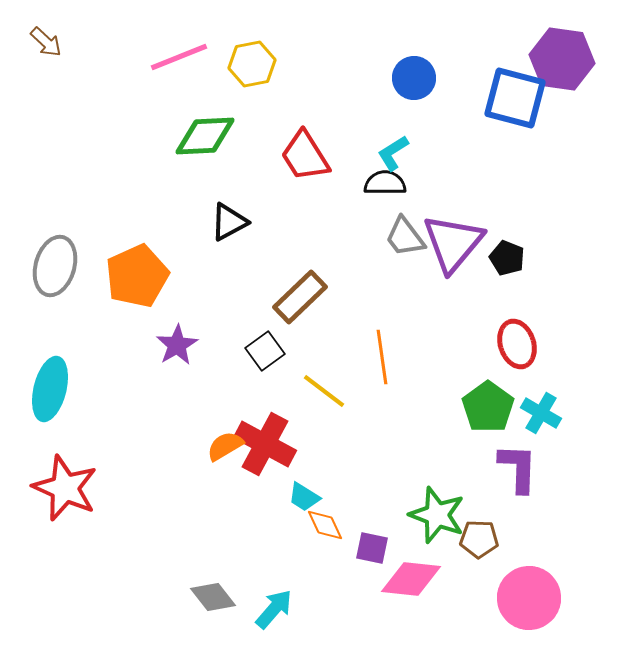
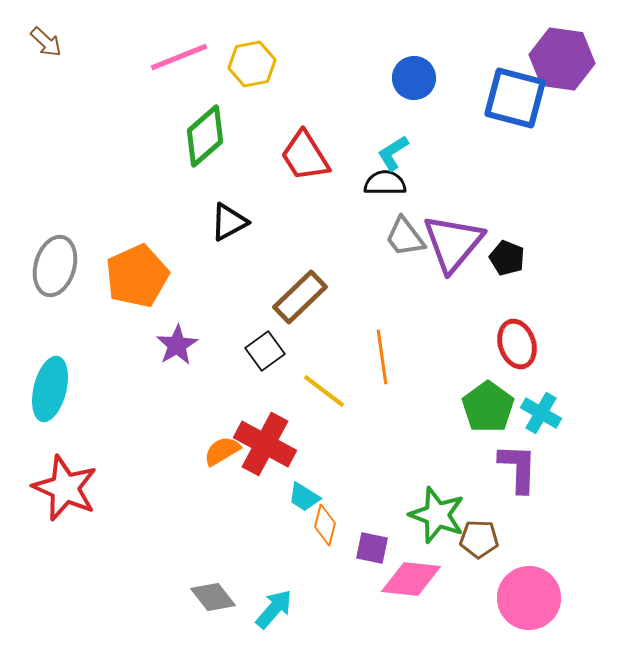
green diamond: rotated 38 degrees counterclockwise
orange semicircle: moved 3 px left, 5 px down
orange diamond: rotated 39 degrees clockwise
